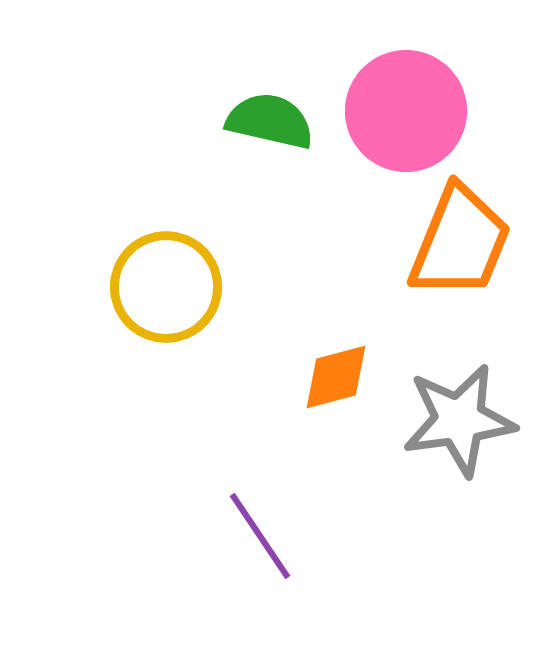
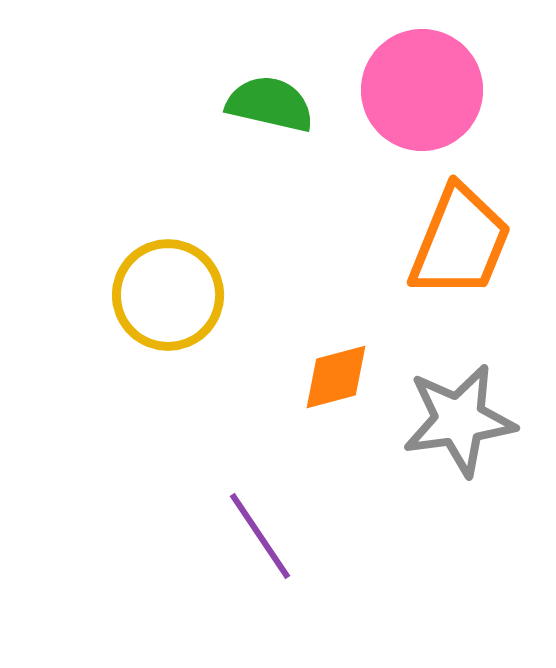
pink circle: moved 16 px right, 21 px up
green semicircle: moved 17 px up
yellow circle: moved 2 px right, 8 px down
